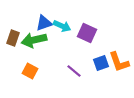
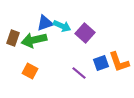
blue triangle: moved 1 px right
purple square: moved 2 px left; rotated 18 degrees clockwise
purple line: moved 5 px right, 2 px down
